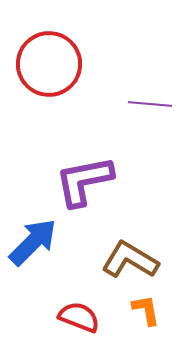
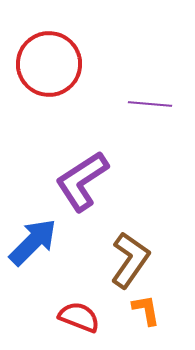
purple L-shape: moved 2 px left; rotated 22 degrees counterclockwise
brown L-shape: rotated 94 degrees clockwise
